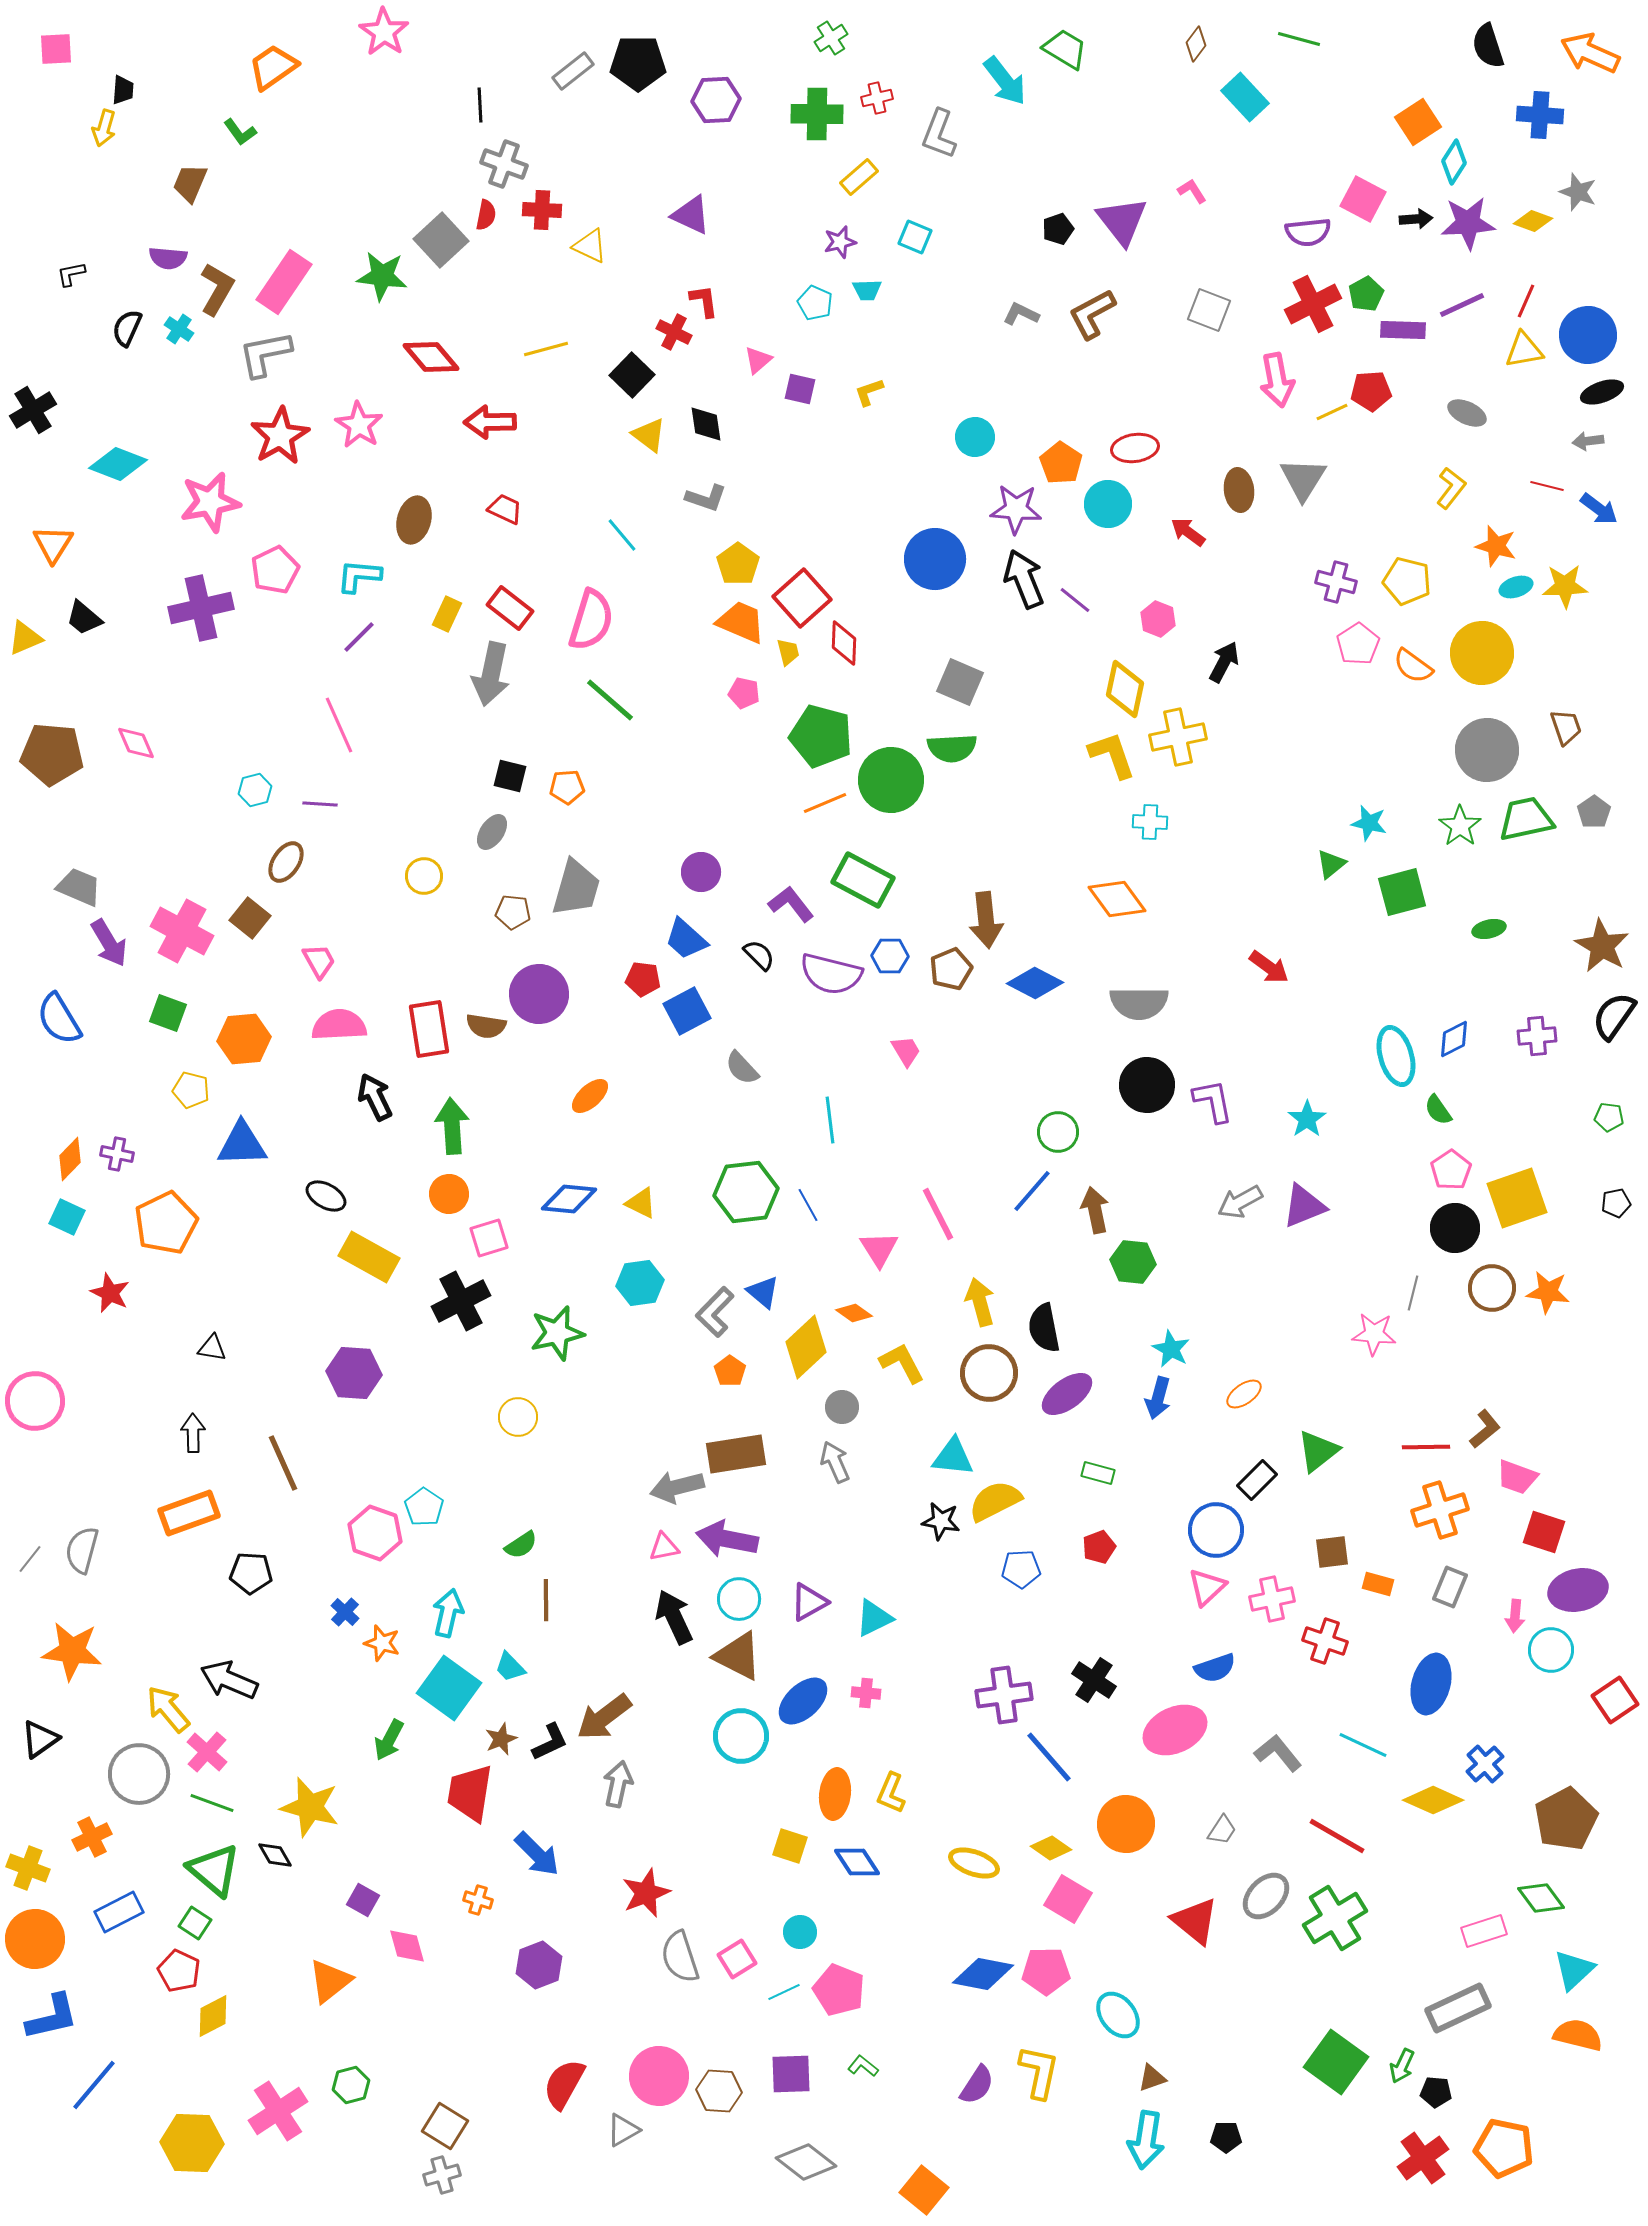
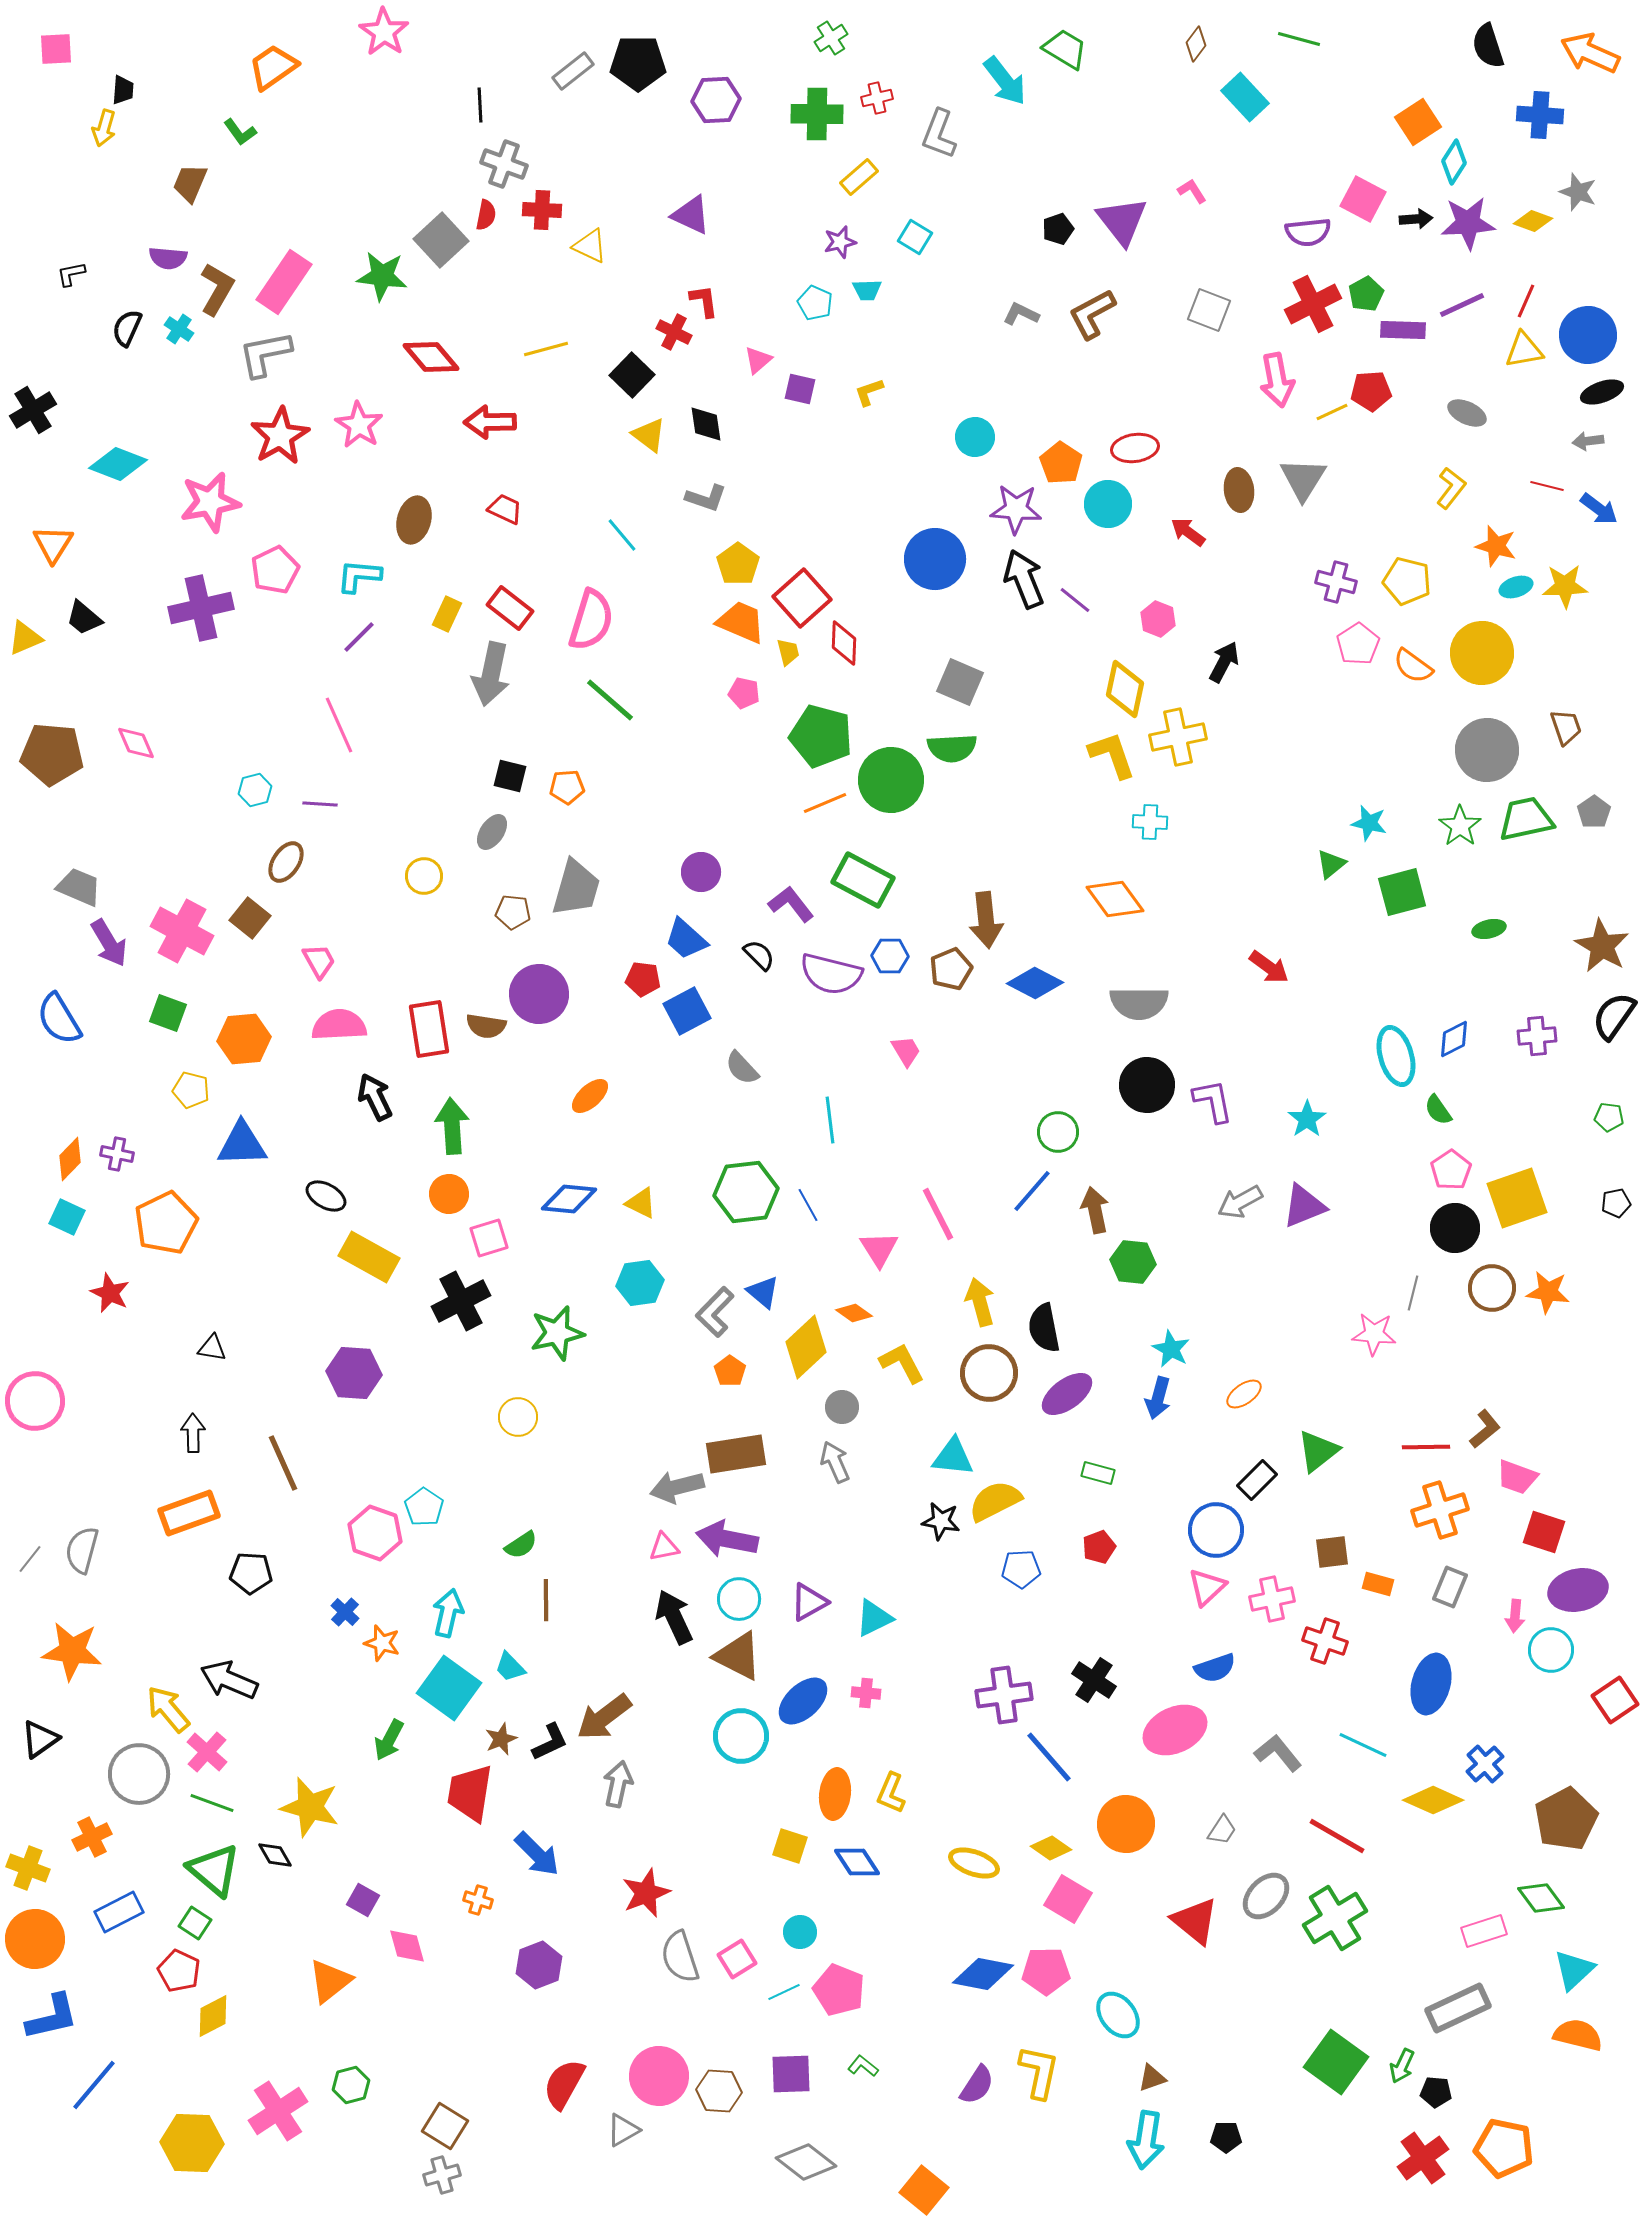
cyan square at (915, 237): rotated 8 degrees clockwise
orange diamond at (1117, 899): moved 2 px left
